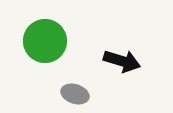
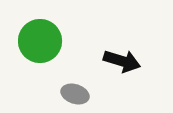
green circle: moved 5 px left
